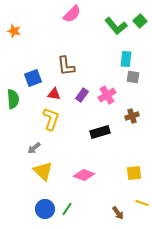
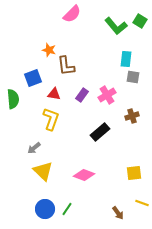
green square: rotated 16 degrees counterclockwise
orange star: moved 35 px right, 19 px down
black rectangle: rotated 24 degrees counterclockwise
